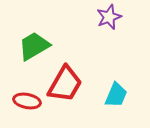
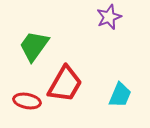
green trapezoid: rotated 24 degrees counterclockwise
cyan trapezoid: moved 4 px right
